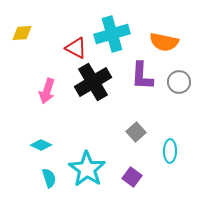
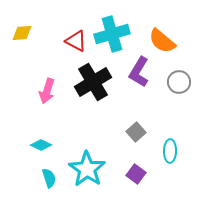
orange semicircle: moved 2 px left, 1 px up; rotated 28 degrees clockwise
red triangle: moved 7 px up
purple L-shape: moved 3 px left, 4 px up; rotated 28 degrees clockwise
purple square: moved 4 px right, 3 px up
